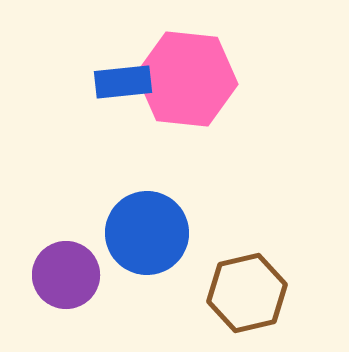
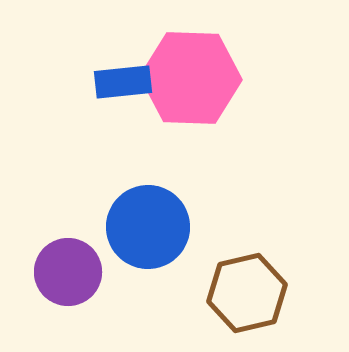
pink hexagon: moved 4 px right, 1 px up; rotated 4 degrees counterclockwise
blue circle: moved 1 px right, 6 px up
purple circle: moved 2 px right, 3 px up
